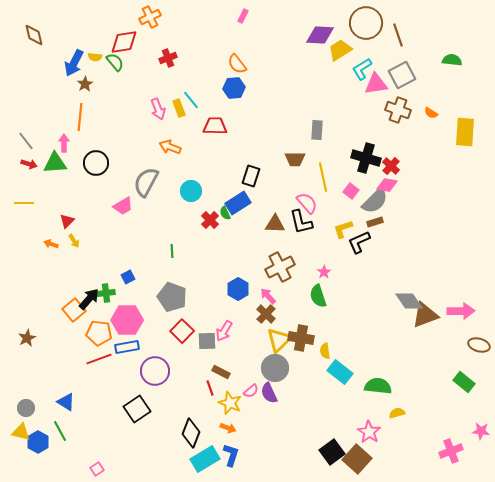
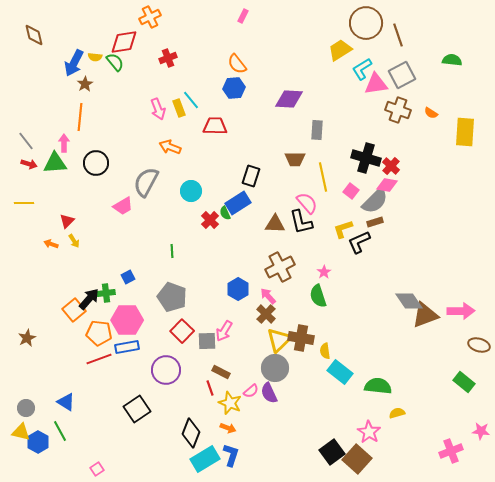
purple diamond at (320, 35): moved 31 px left, 64 px down
purple circle at (155, 371): moved 11 px right, 1 px up
